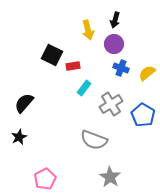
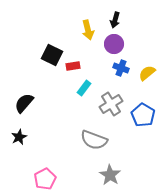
gray star: moved 2 px up
